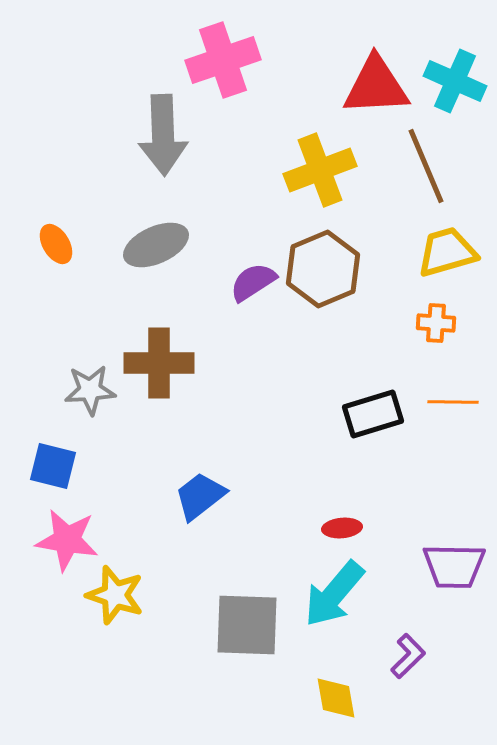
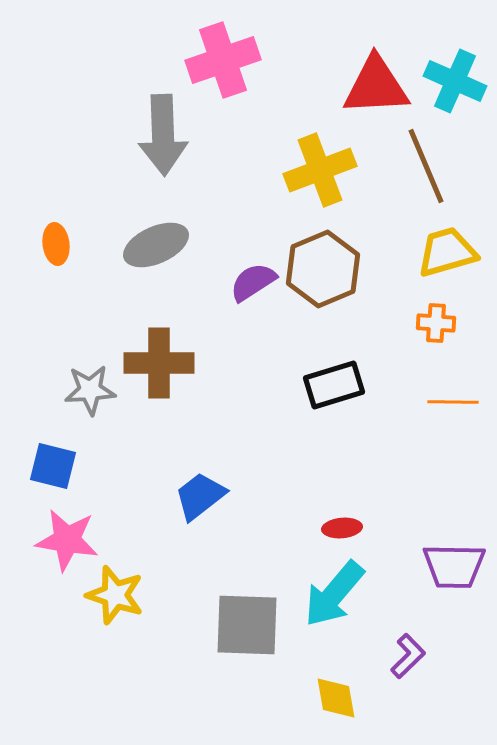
orange ellipse: rotated 24 degrees clockwise
black rectangle: moved 39 px left, 29 px up
